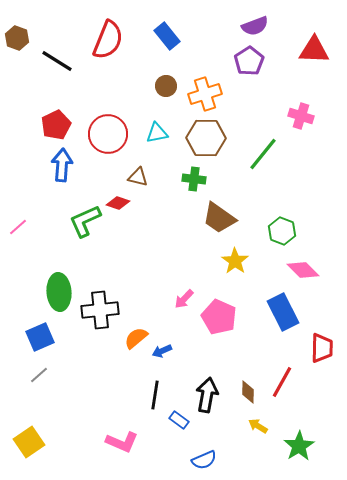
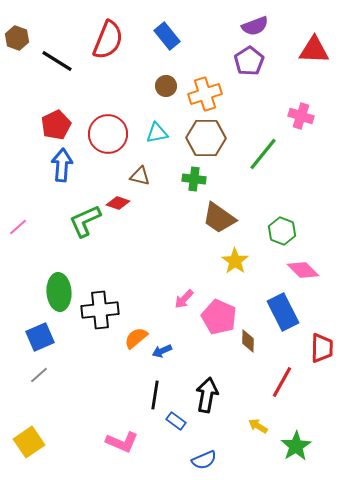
brown triangle at (138, 177): moved 2 px right, 1 px up
brown diamond at (248, 392): moved 51 px up
blue rectangle at (179, 420): moved 3 px left, 1 px down
green star at (299, 446): moved 3 px left
